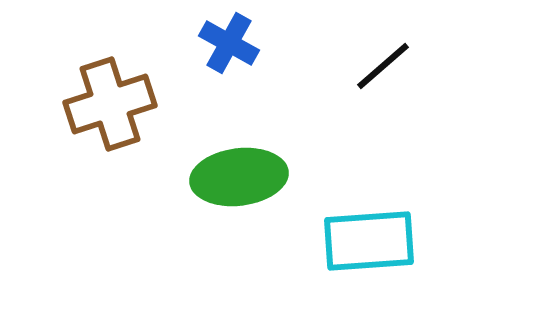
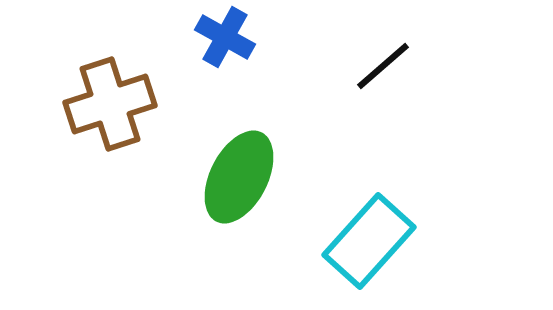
blue cross: moved 4 px left, 6 px up
green ellipse: rotated 56 degrees counterclockwise
cyan rectangle: rotated 44 degrees counterclockwise
